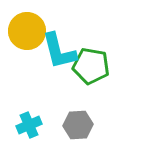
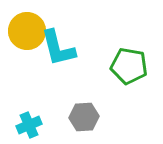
cyan L-shape: moved 1 px left, 3 px up
green pentagon: moved 38 px right
gray hexagon: moved 6 px right, 8 px up
